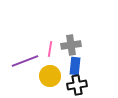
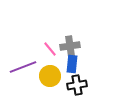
gray cross: moved 1 px left, 1 px down
pink line: rotated 49 degrees counterclockwise
purple line: moved 2 px left, 6 px down
blue rectangle: moved 3 px left, 2 px up
